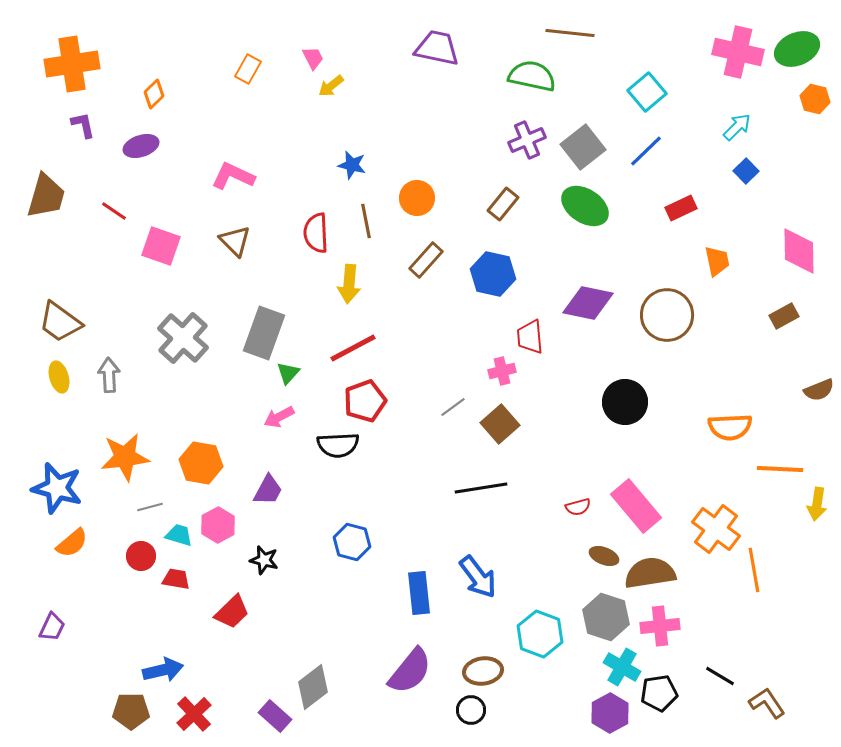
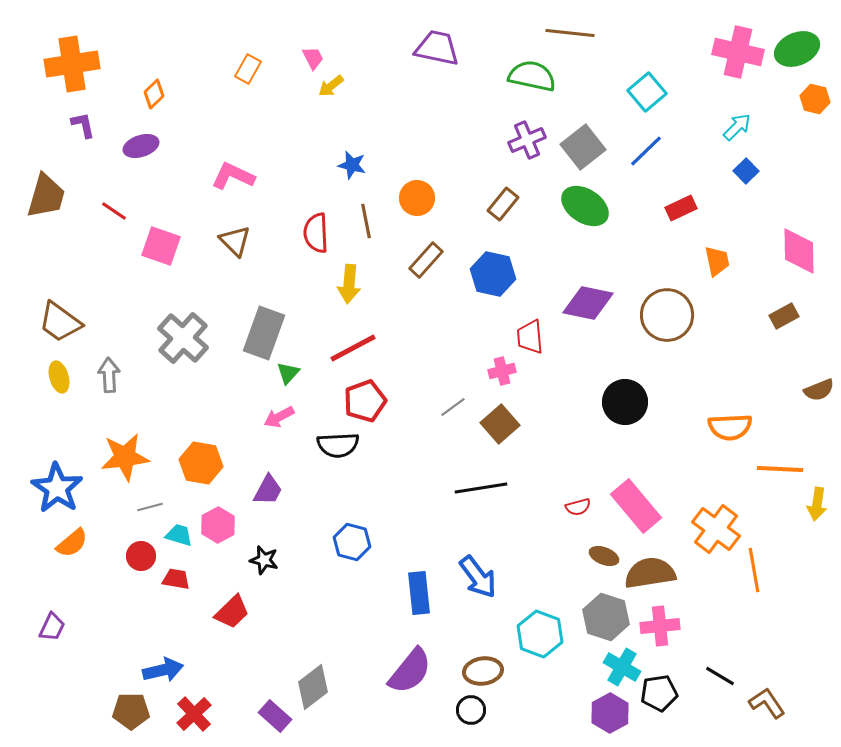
blue star at (57, 488): rotated 18 degrees clockwise
